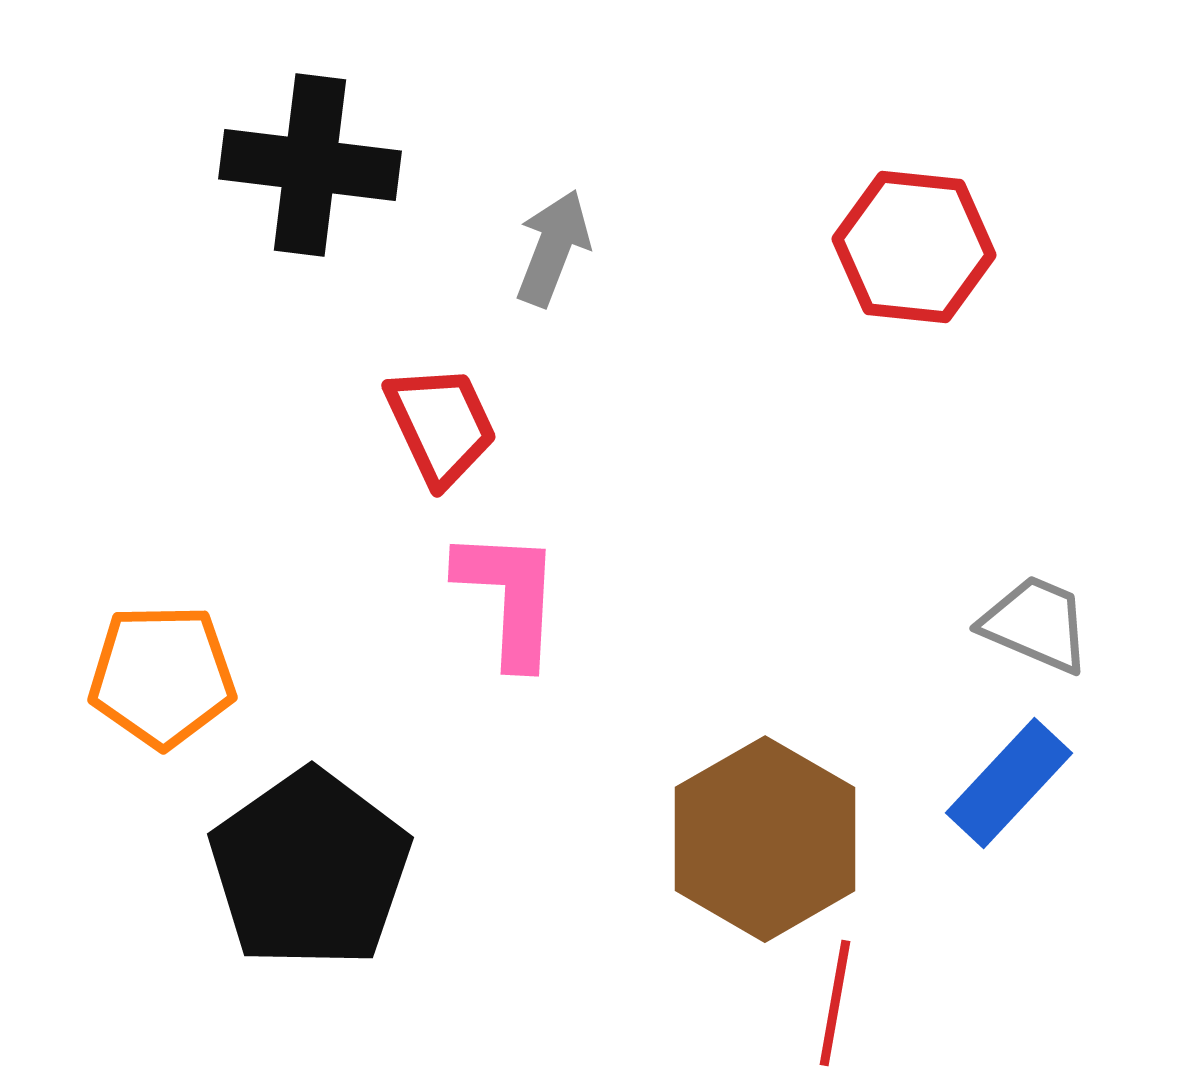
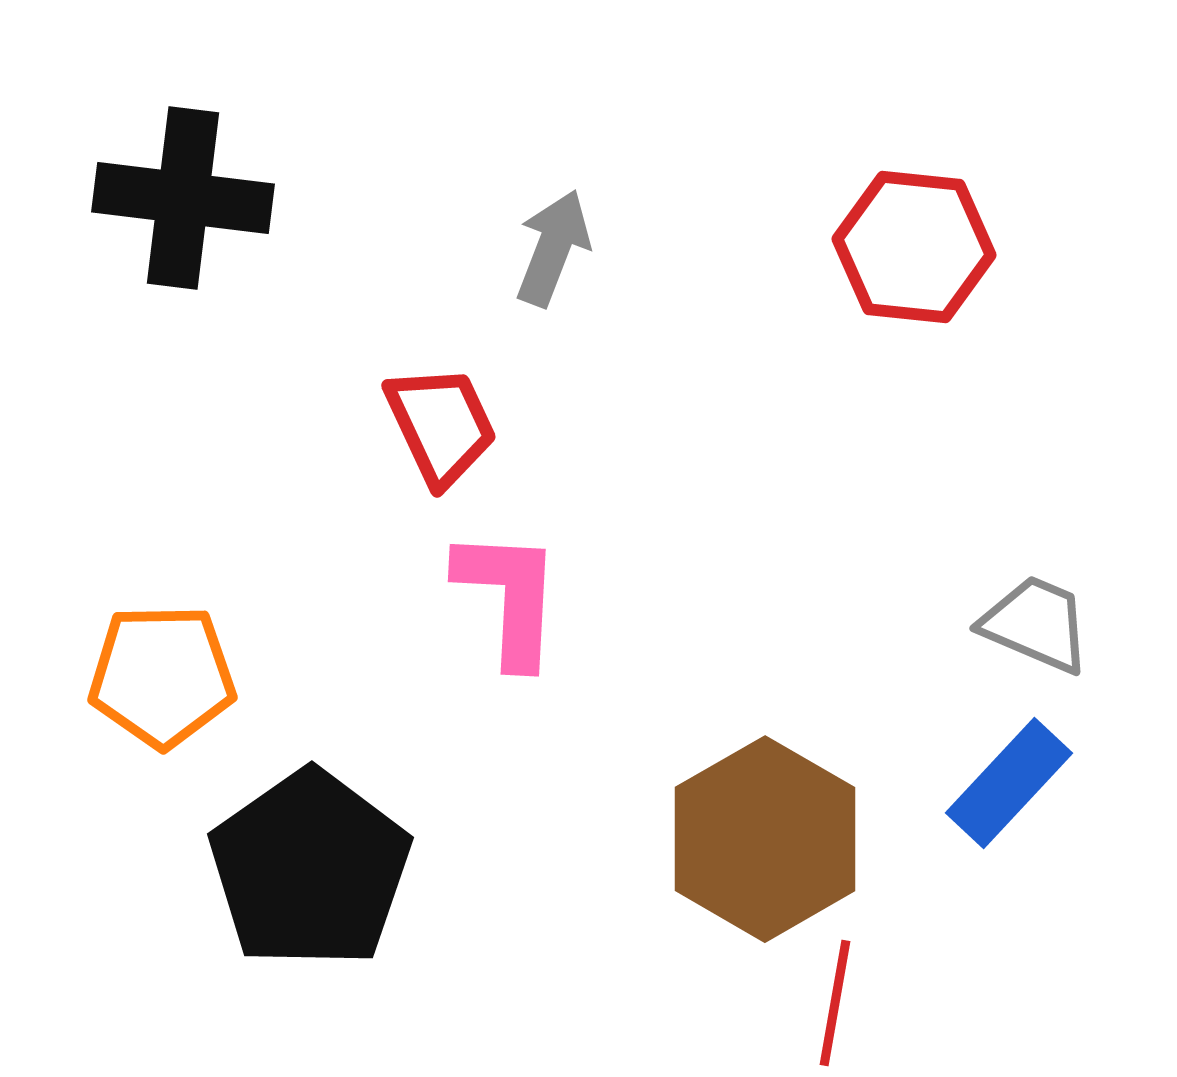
black cross: moved 127 px left, 33 px down
